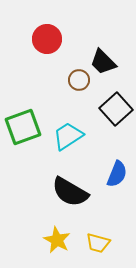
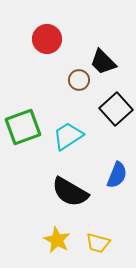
blue semicircle: moved 1 px down
